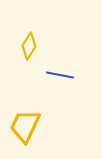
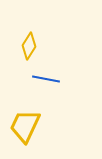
blue line: moved 14 px left, 4 px down
